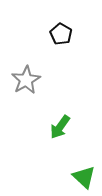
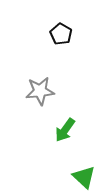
gray star: moved 14 px right, 11 px down; rotated 24 degrees clockwise
green arrow: moved 5 px right, 3 px down
